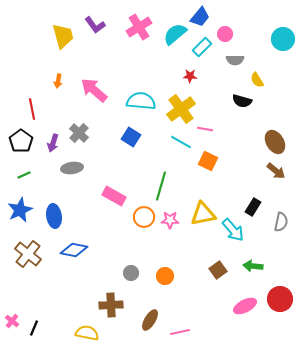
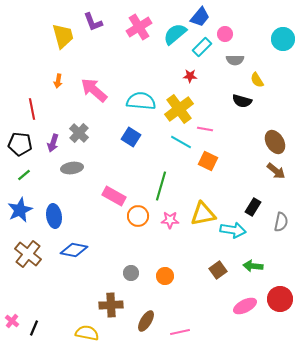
purple L-shape at (95, 25): moved 2 px left, 3 px up; rotated 15 degrees clockwise
yellow cross at (181, 109): moved 2 px left
black pentagon at (21, 141): moved 1 px left, 3 px down; rotated 30 degrees counterclockwise
green line at (24, 175): rotated 16 degrees counterclockwise
orange circle at (144, 217): moved 6 px left, 1 px up
cyan arrow at (233, 230): rotated 40 degrees counterclockwise
brown ellipse at (150, 320): moved 4 px left, 1 px down
